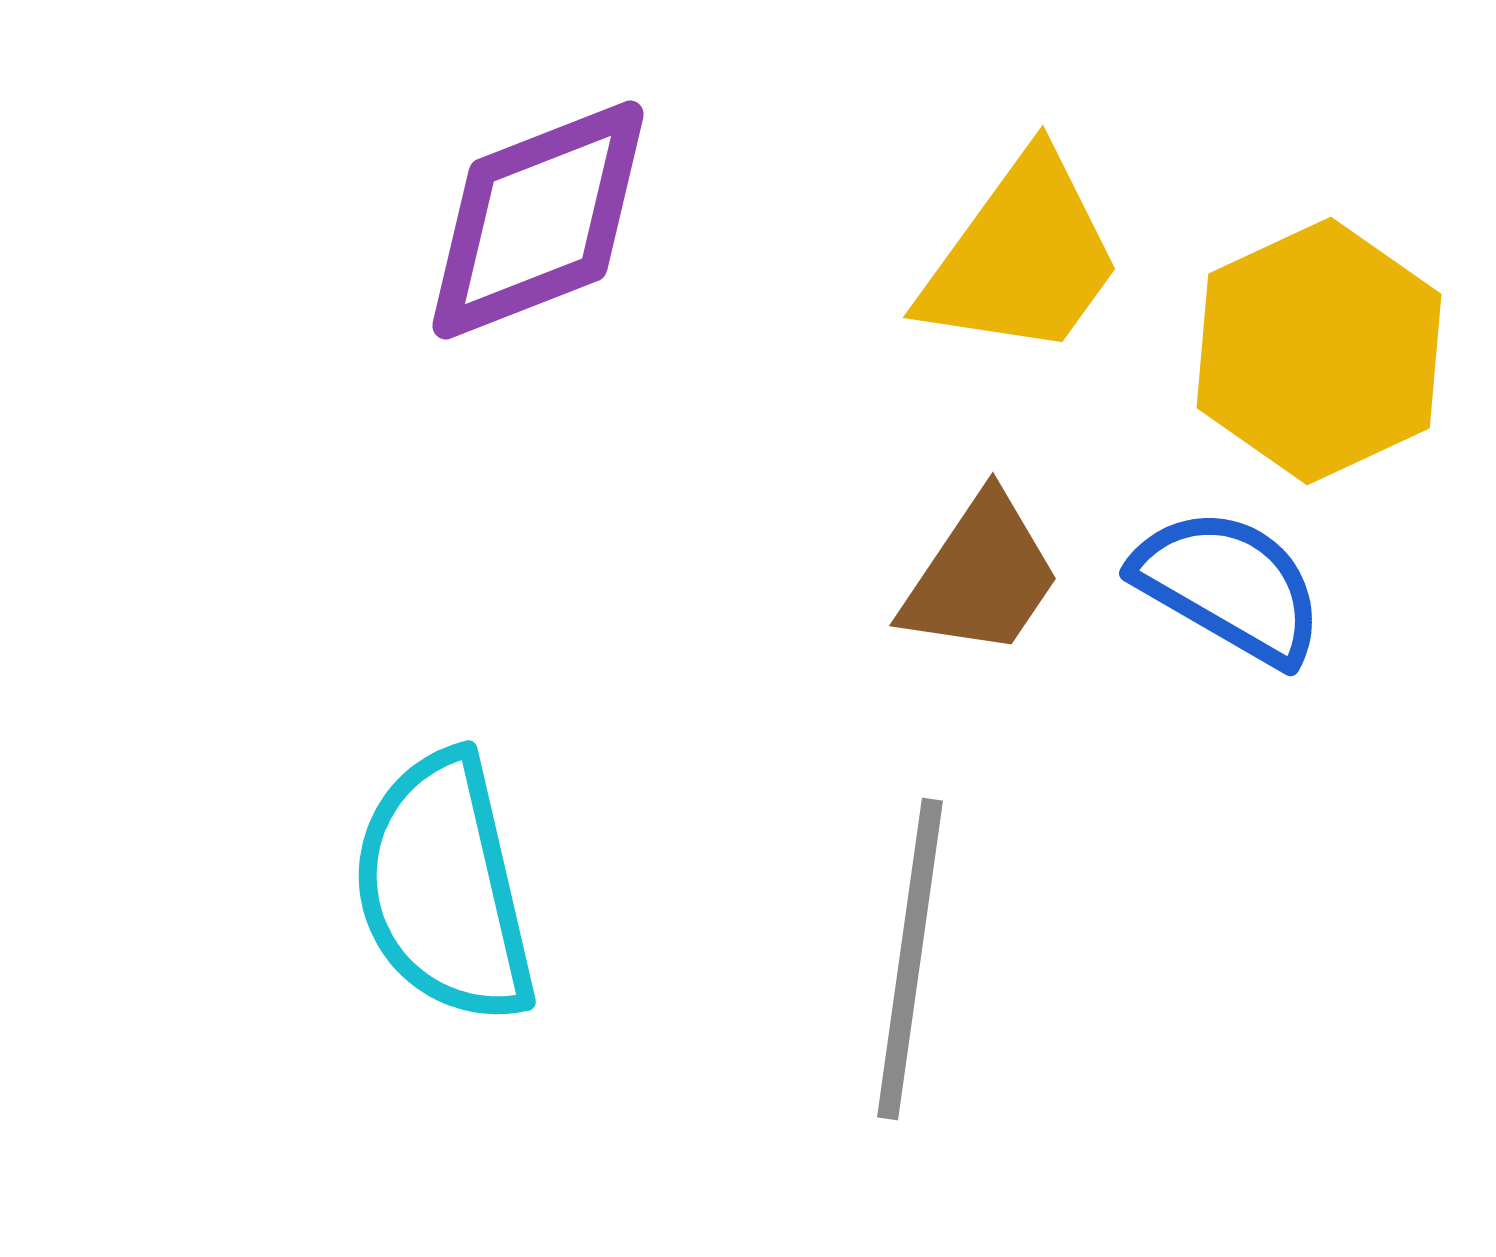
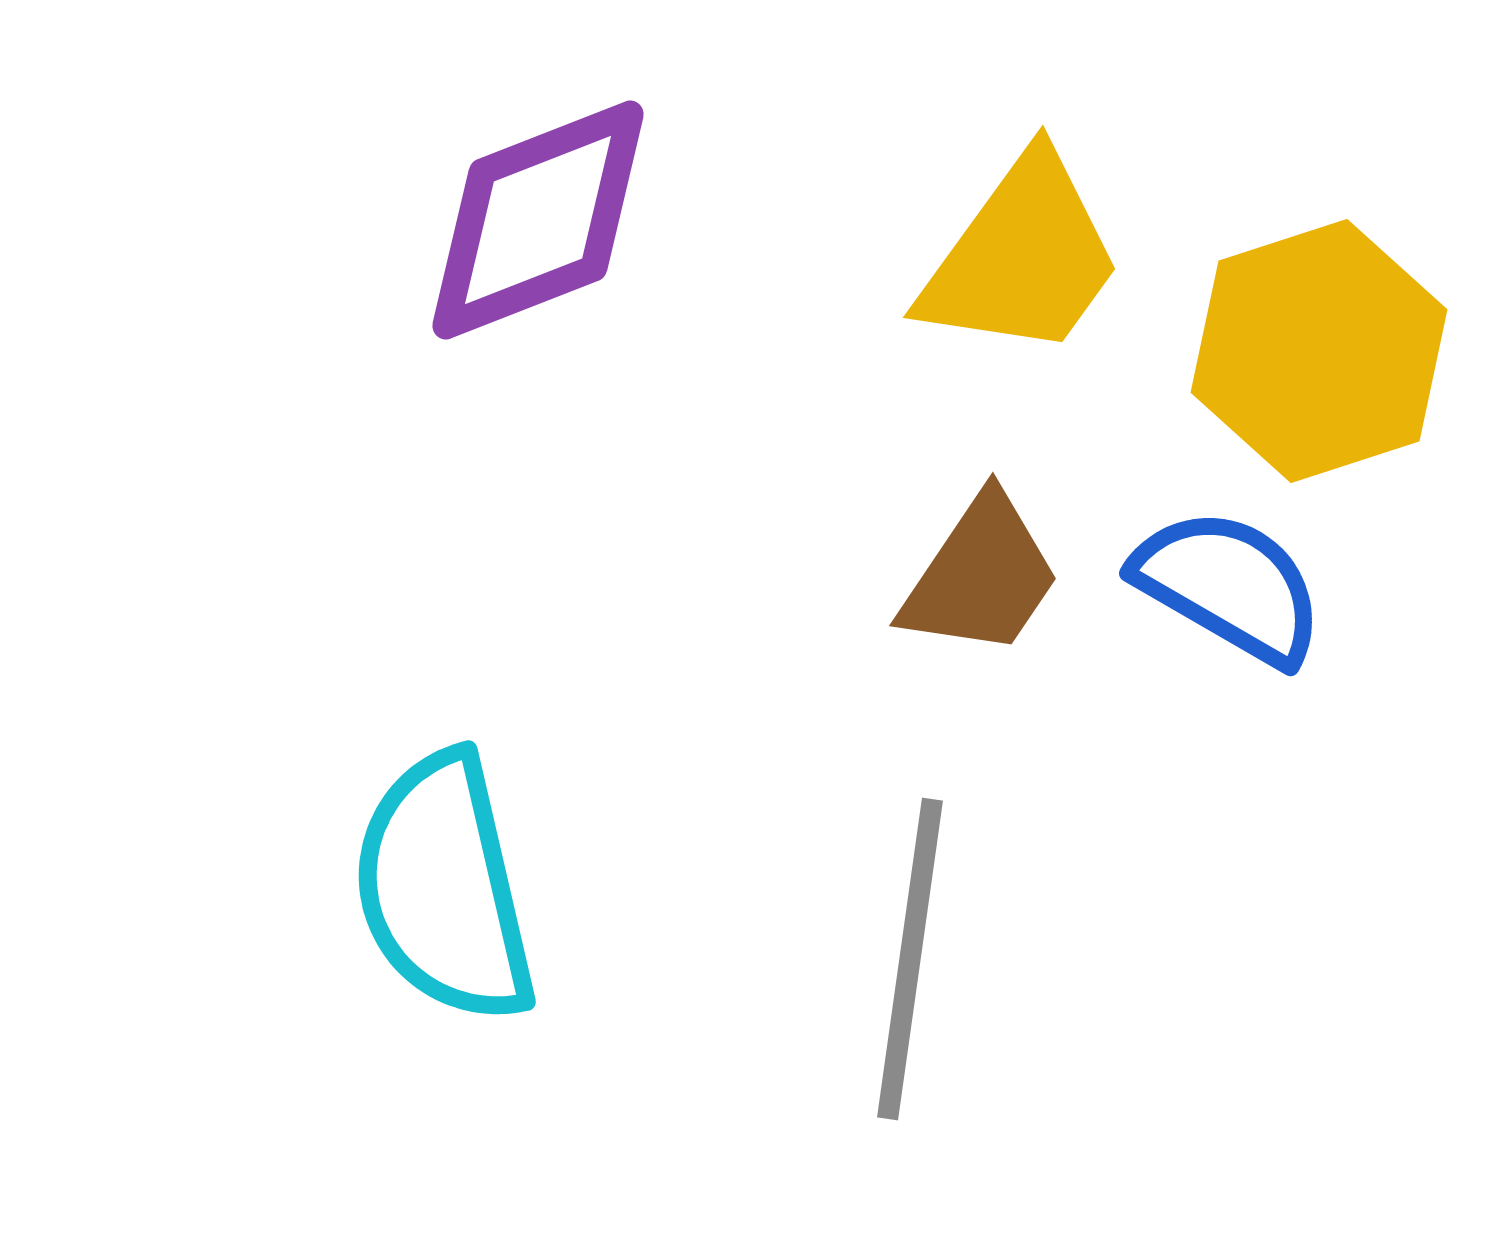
yellow hexagon: rotated 7 degrees clockwise
